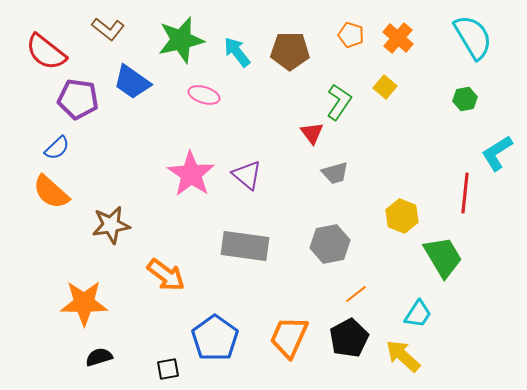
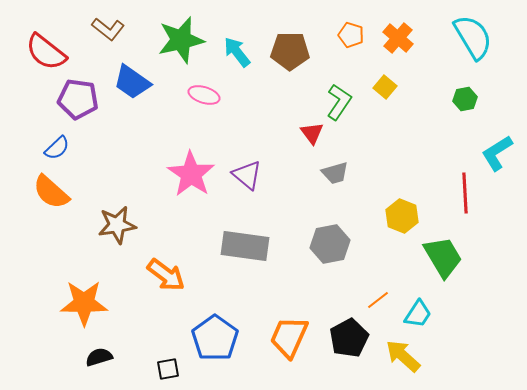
red line: rotated 9 degrees counterclockwise
brown star: moved 6 px right
orange line: moved 22 px right, 6 px down
